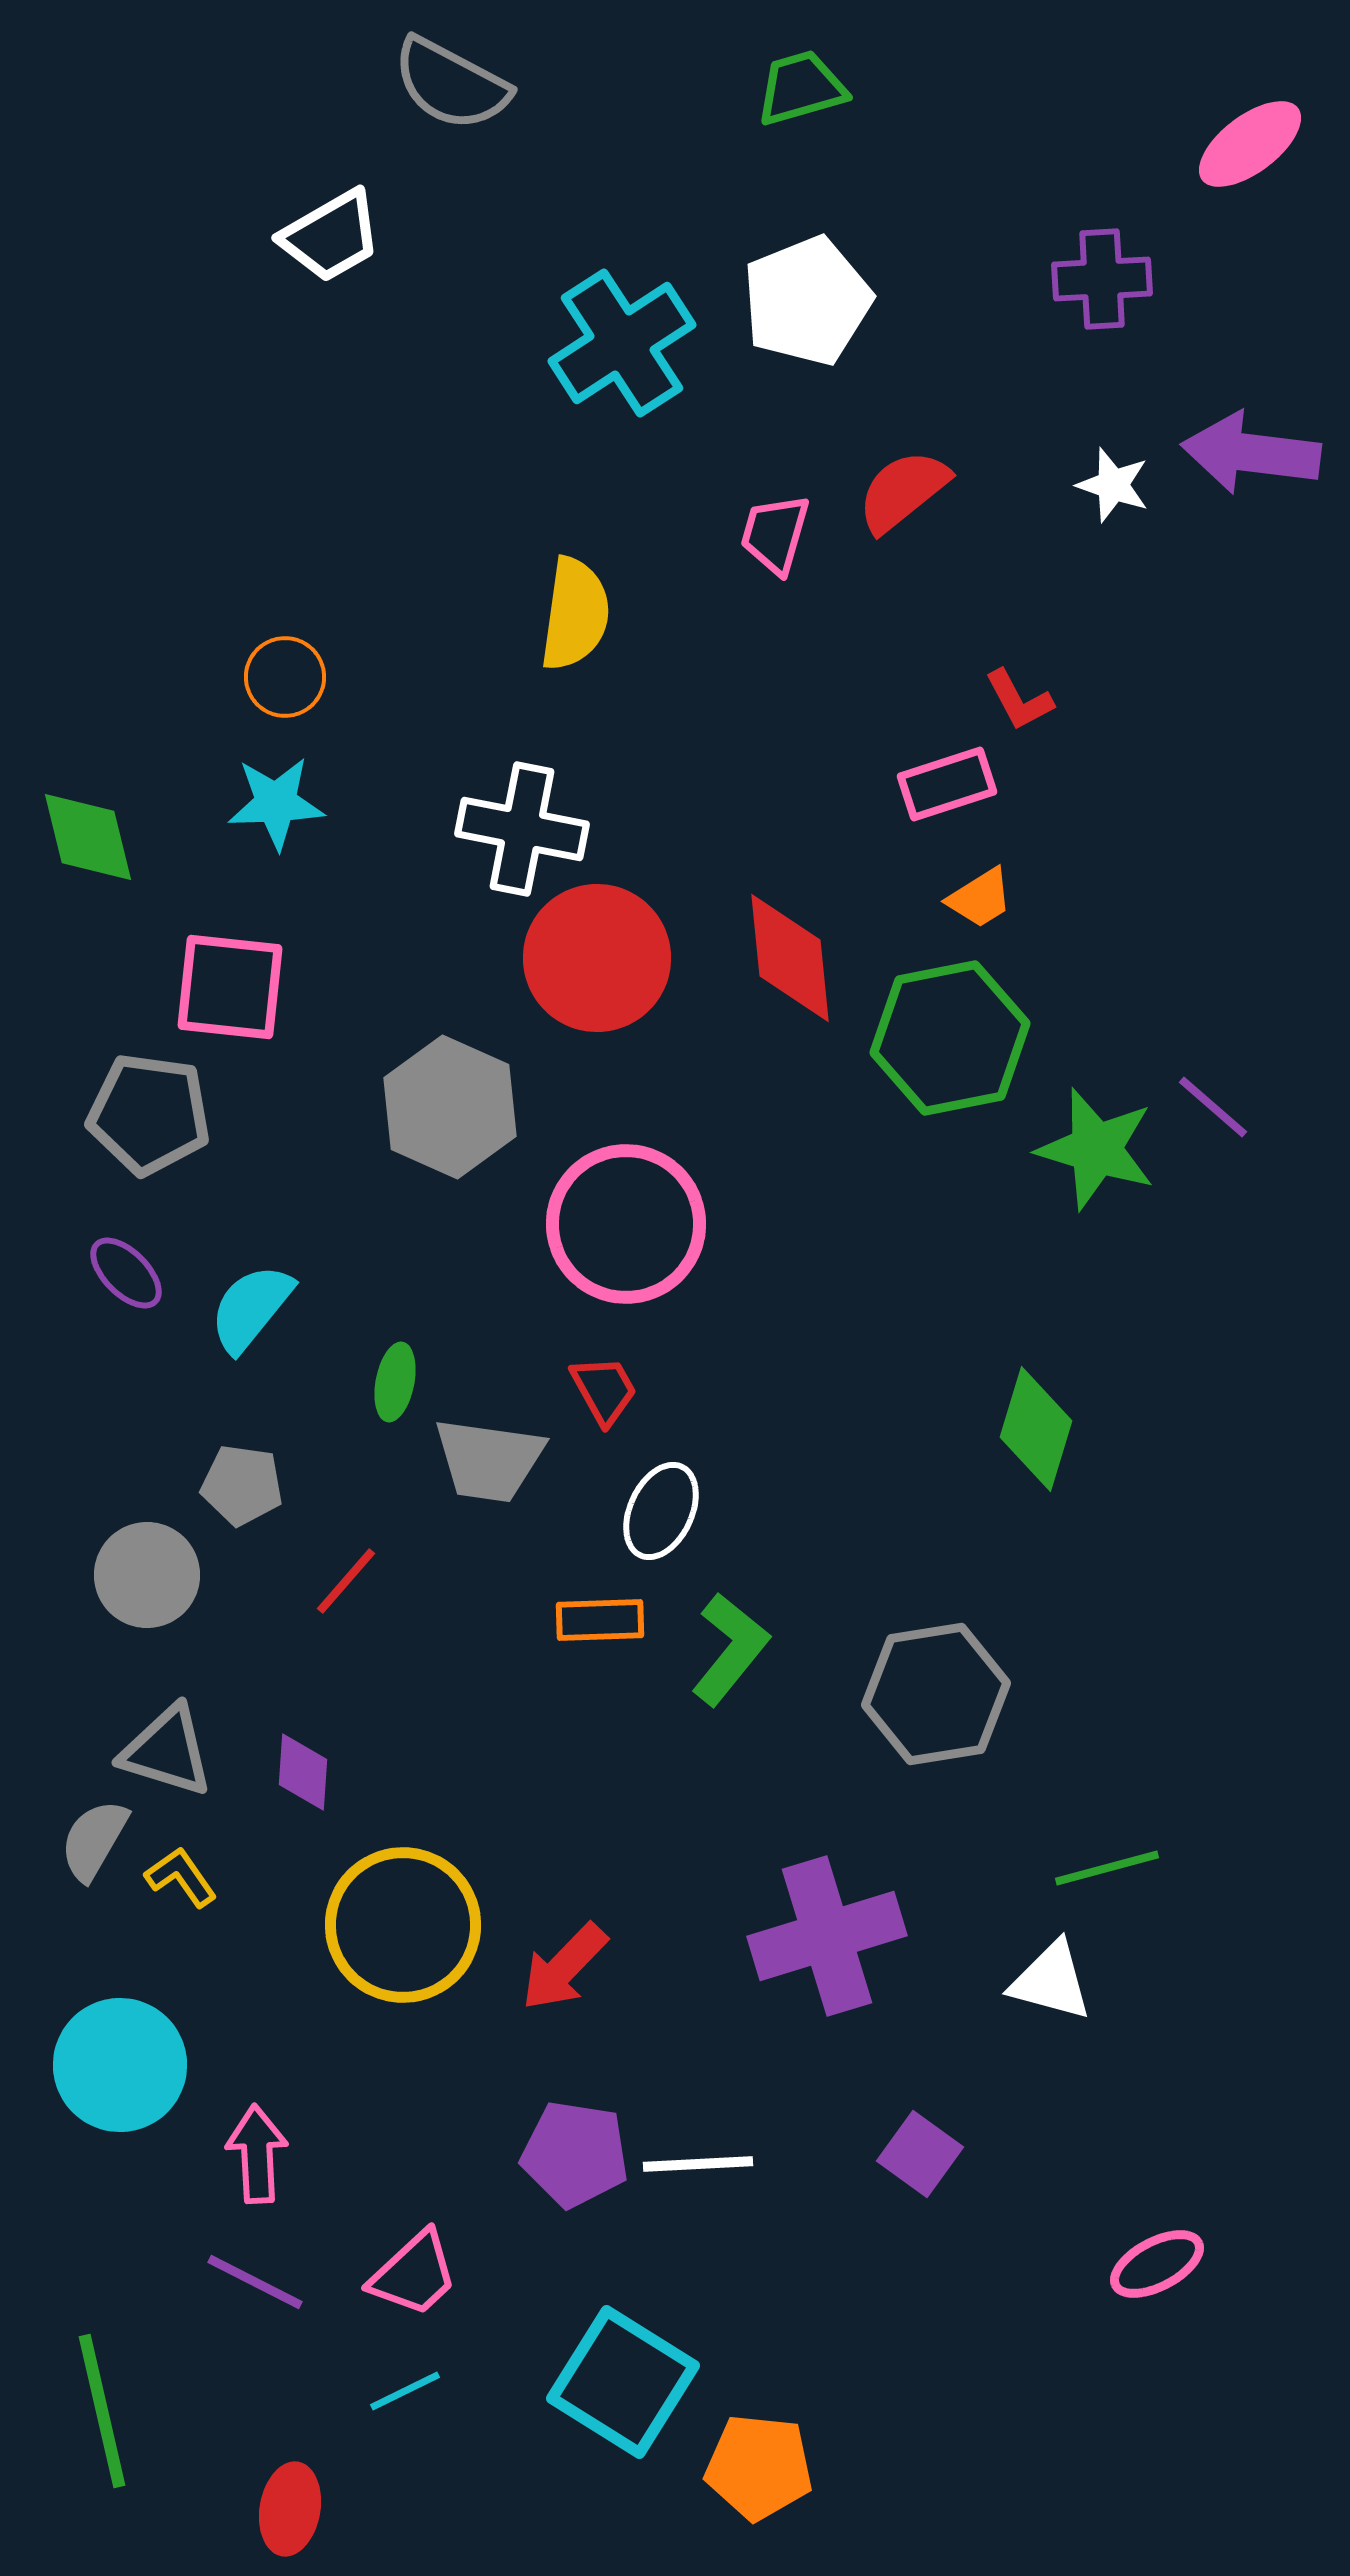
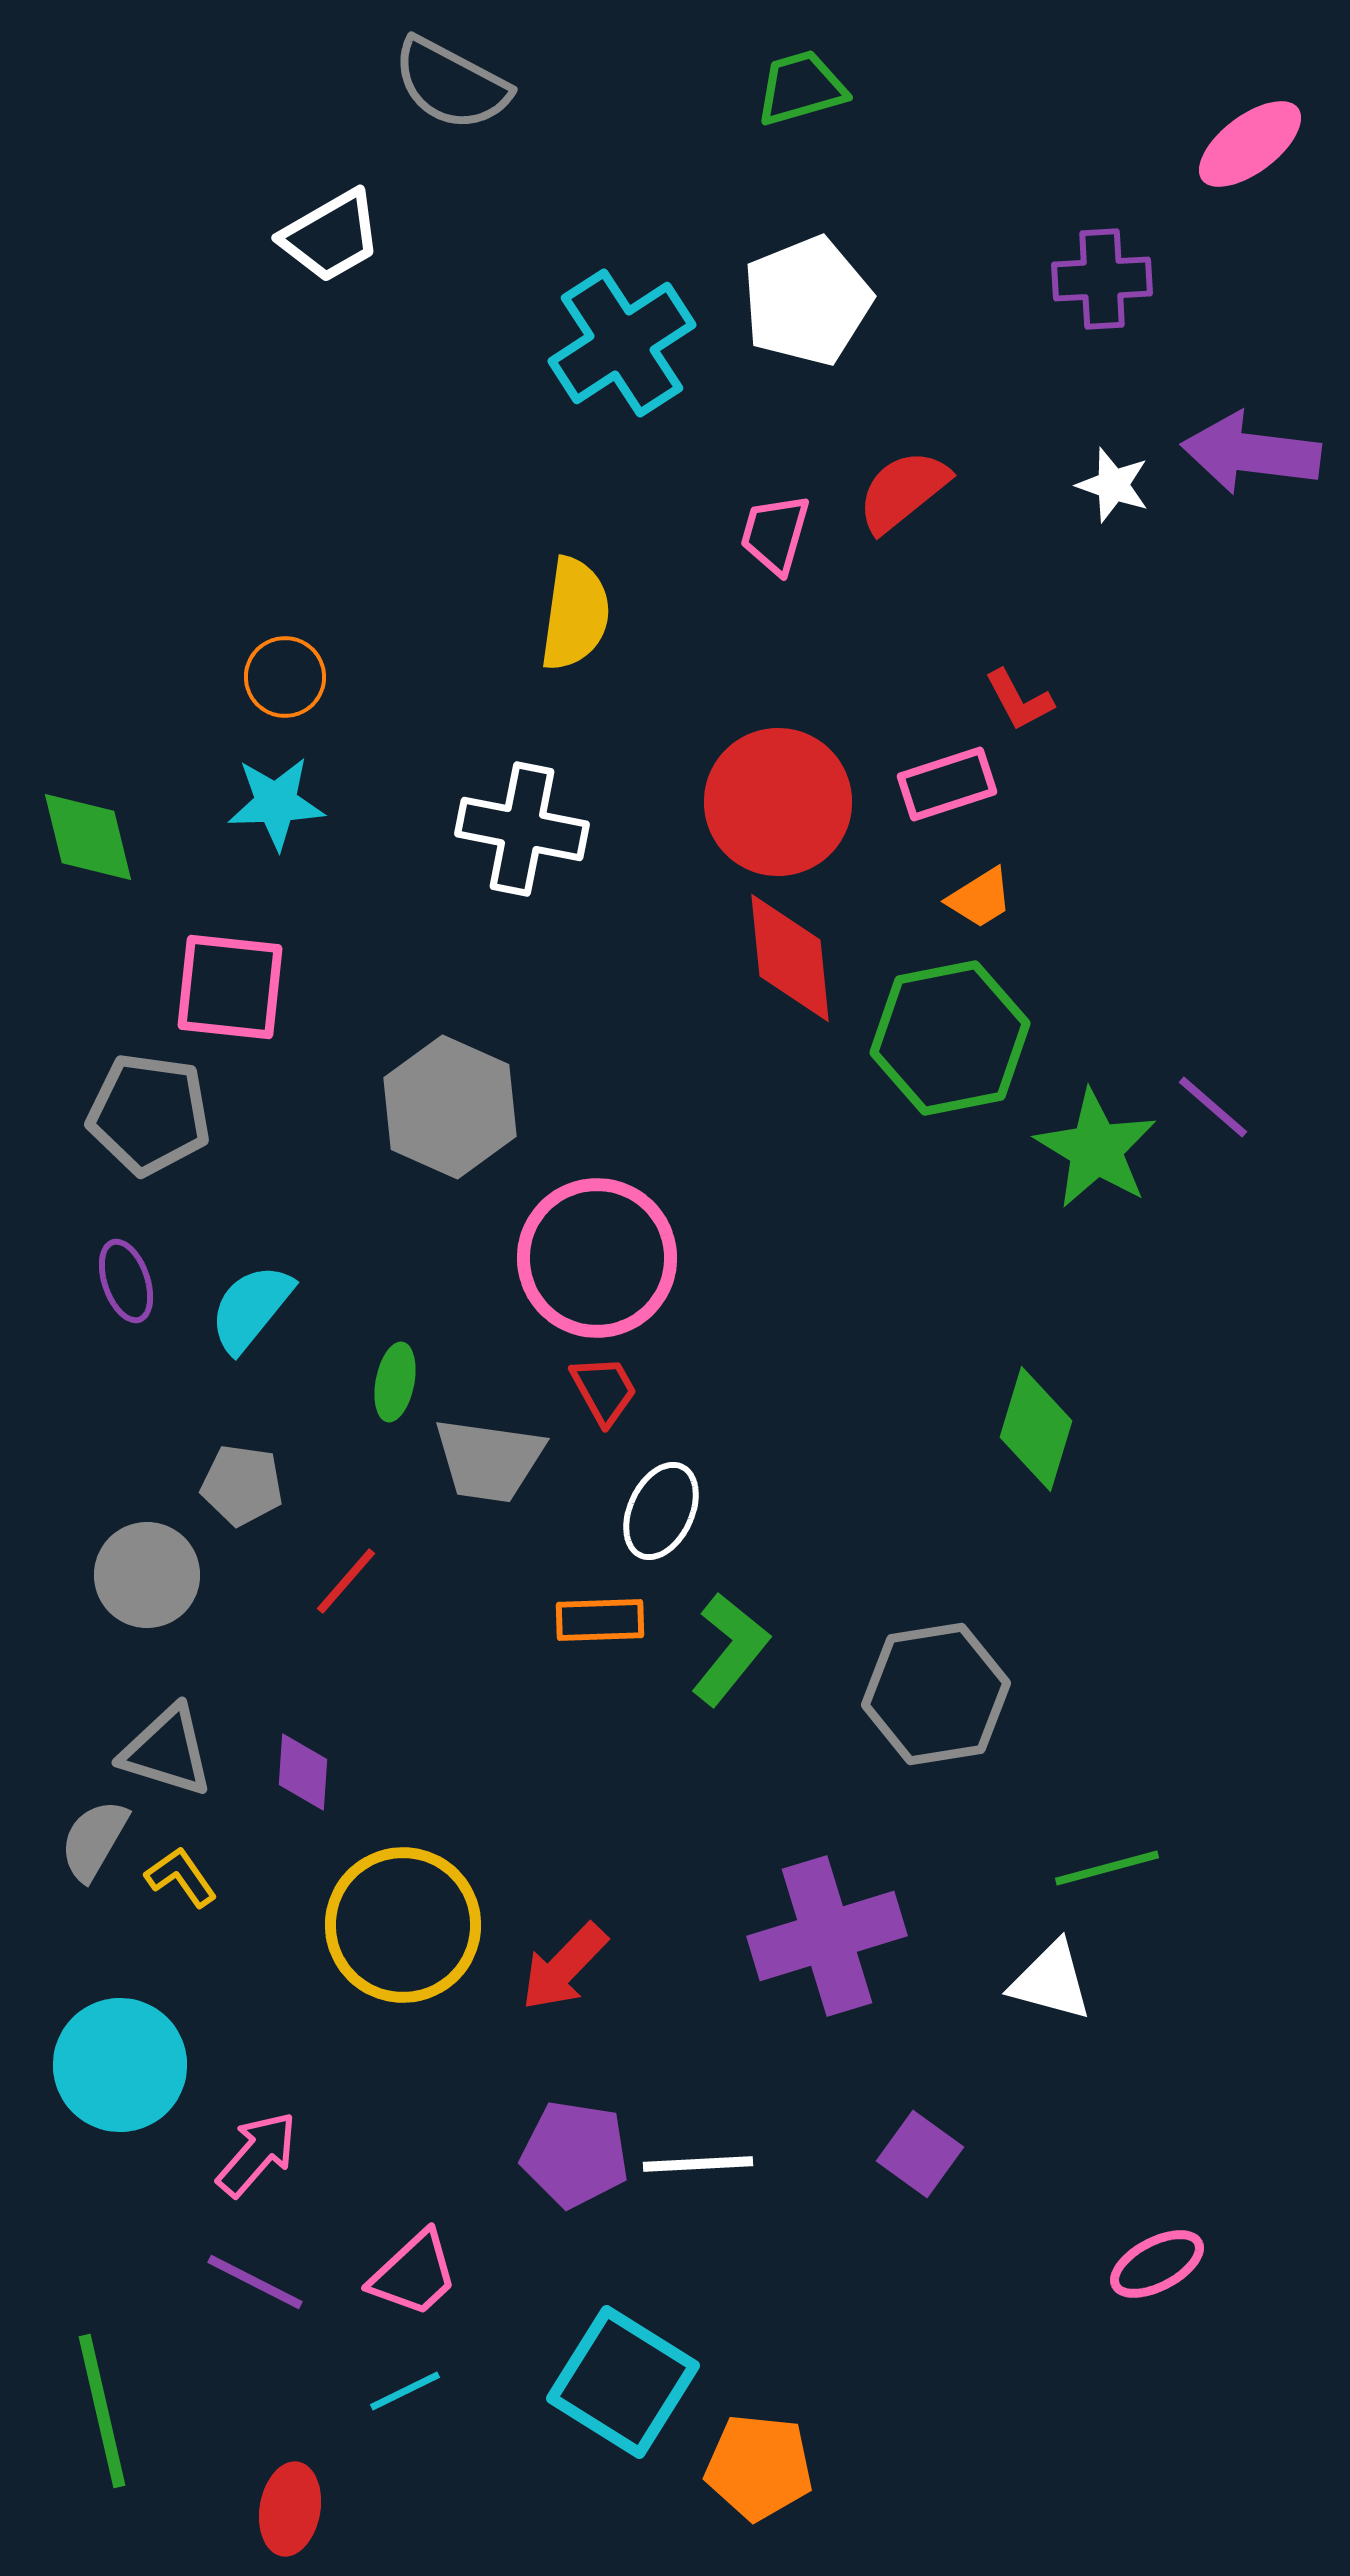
red circle at (597, 958): moved 181 px right, 156 px up
green star at (1096, 1149): rotated 14 degrees clockwise
pink circle at (626, 1224): moved 29 px left, 34 px down
purple ellipse at (126, 1273): moved 8 px down; rotated 26 degrees clockwise
pink arrow at (257, 2154): rotated 44 degrees clockwise
